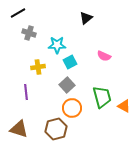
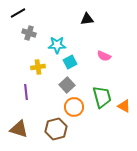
black triangle: moved 1 px right, 1 px down; rotated 32 degrees clockwise
orange circle: moved 2 px right, 1 px up
